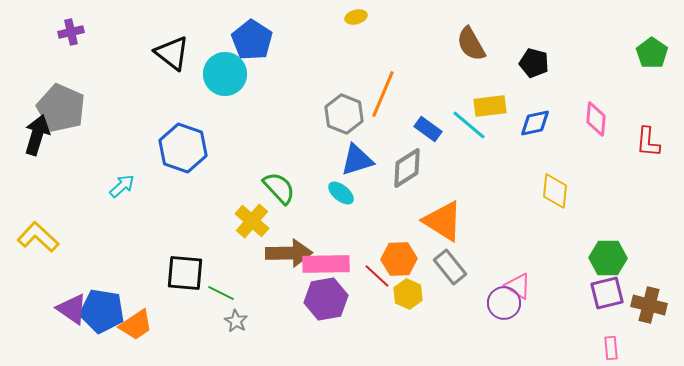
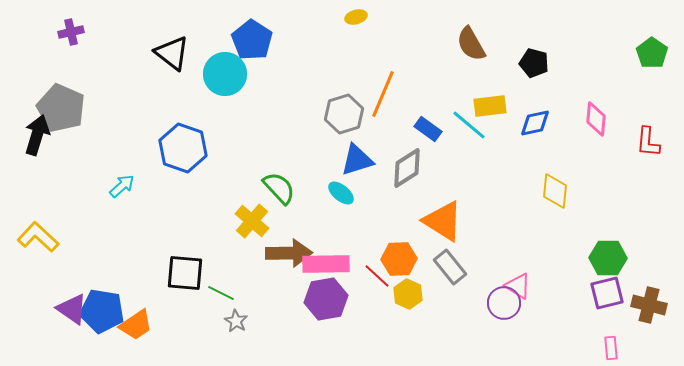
gray hexagon at (344, 114): rotated 21 degrees clockwise
